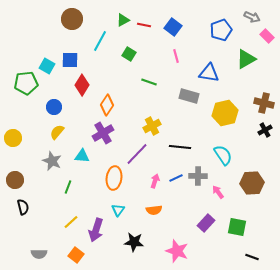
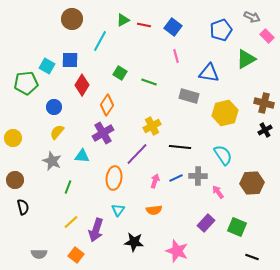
green square at (129, 54): moved 9 px left, 19 px down
green square at (237, 227): rotated 12 degrees clockwise
